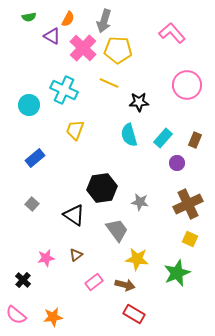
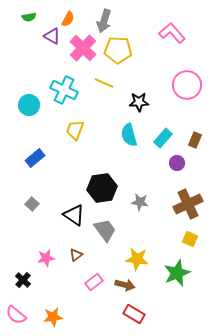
yellow line: moved 5 px left
gray trapezoid: moved 12 px left
